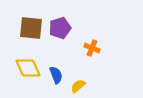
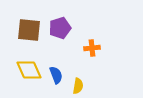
brown square: moved 2 px left, 2 px down
orange cross: rotated 28 degrees counterclockwise
yellow diamond: moved 1 px right, 2 px down
yellow semicircle: rotated 140 degrees clockwise
